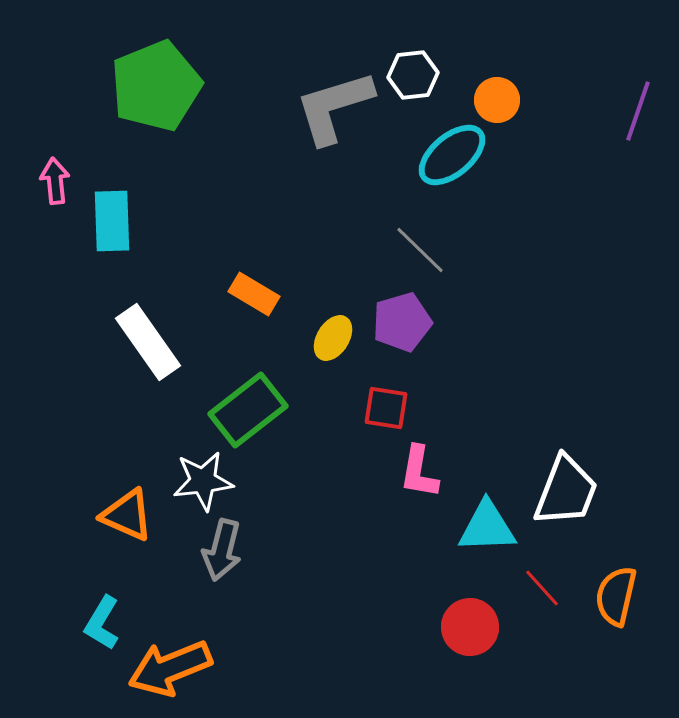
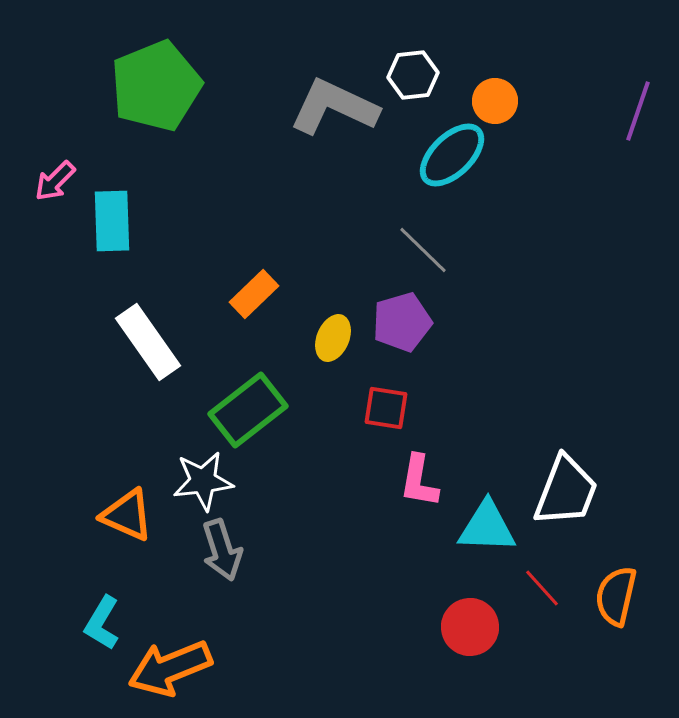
orange circle: moved 2 px left, 1 px down
gray L-shape: rotated 42 degrees clockwise
cyan ellipse: rotated 4 degrees counterclockwise
pink arrow: rotated 129 degrees counterclockwise
gray line: moved 3 px right
orange rectangle: rotated 75 degrees counterclockwise
yellow ellipse: rotated 9 degrees counterclockwise
pink L-shape: moved 9 px down
cyan triangle: rotated 4 degrees clockwise
gray arrow: rotated 32 degrees counterclockwise
